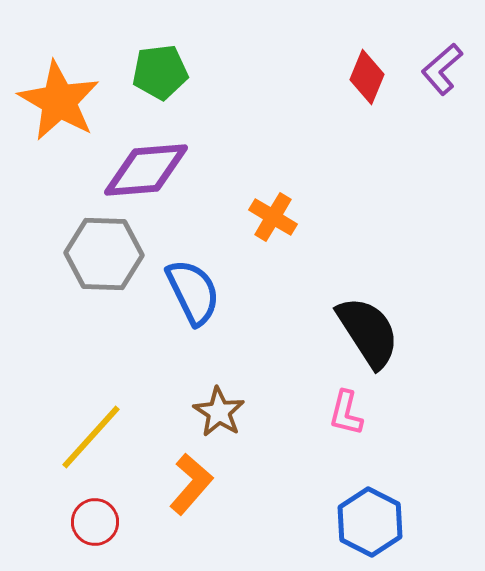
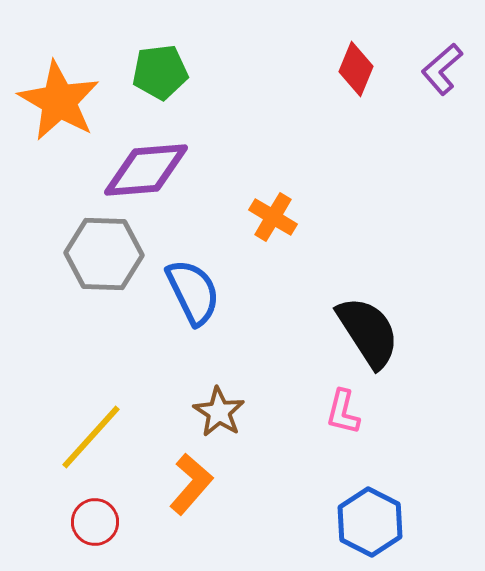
red diamond: moved 11 px left, 8 px up
pink L-shape: moved 3 px left, 1 px up
